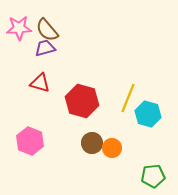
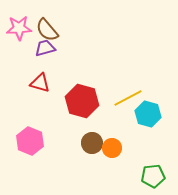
yellow line: rotated 40 degrees clockwise
